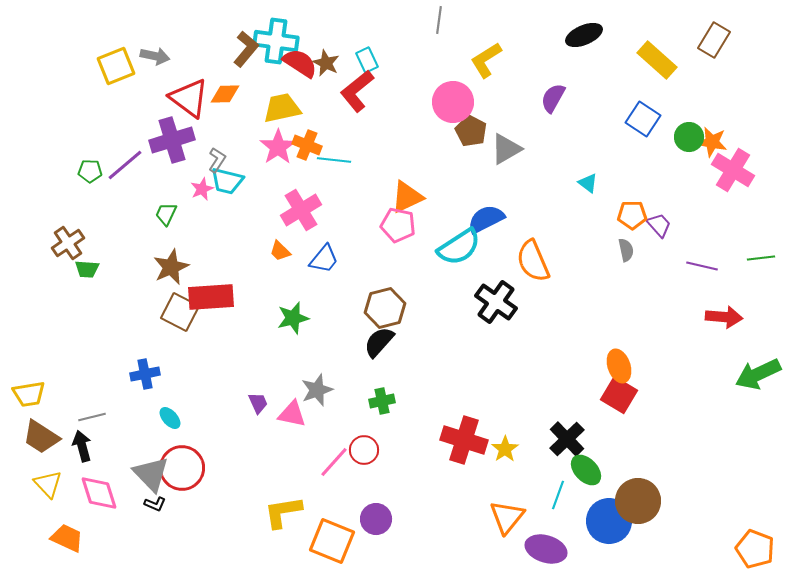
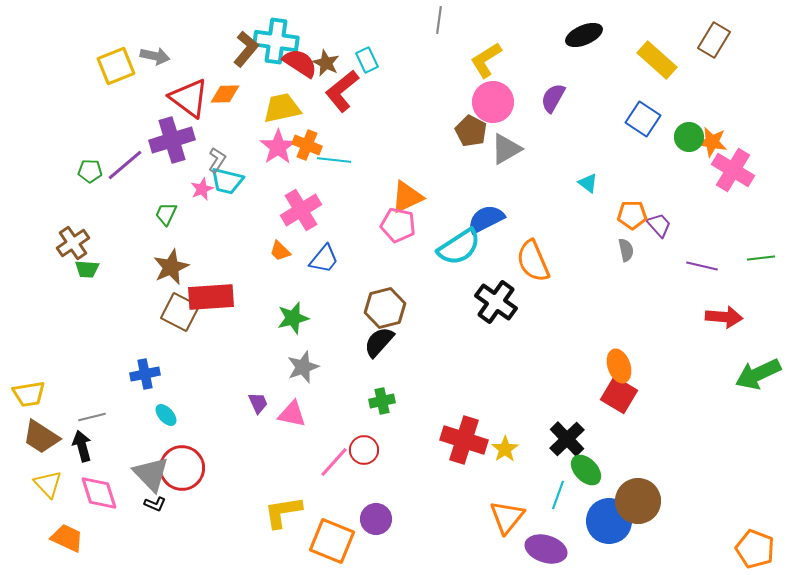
red L-shape at (357, 91): moved 15 px left
pink circle at (453, 102): moved 40 px right
brown cross at (68, 243): moved 5 px right
gray star at (317, 390): moved 14 px left, 23 px up
cyan ellipse at (170, 418): moved 4 px left, 3 px up
